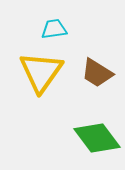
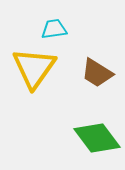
yellow triangle: moved 7 px left, 4 px up
